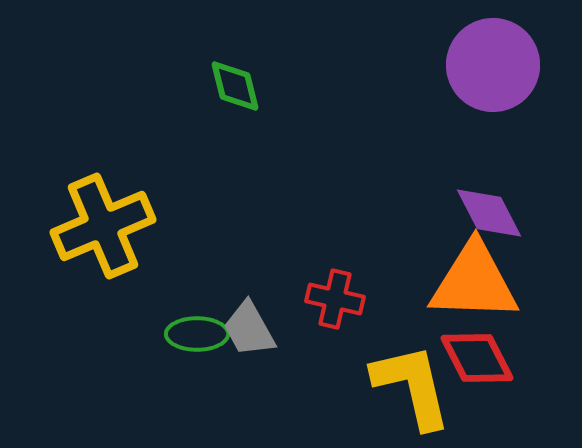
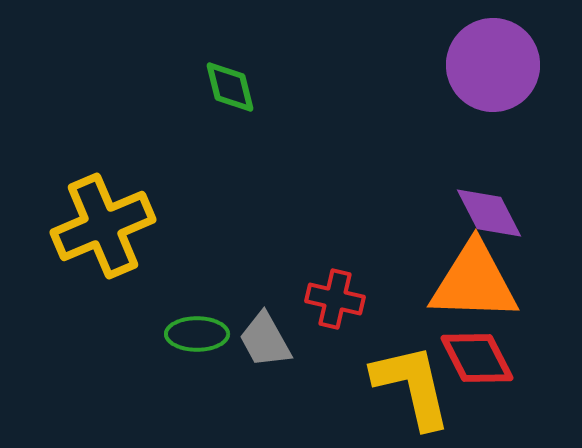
green diamond: moved 5 px left, 1 px down
gray trapezoid: moved 16 px right, 11 px down
